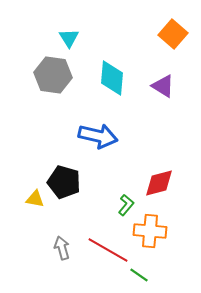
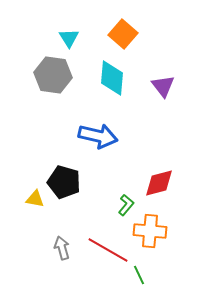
orange square: moved 50 px left
purple triangle: rotated 20 degrees clockwise
green line: rotated 30 degrees clockwise
